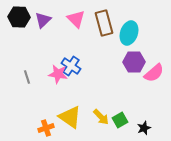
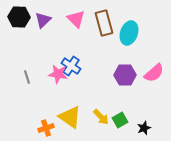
purple hexagon: moved 9 px left, 13 px down
